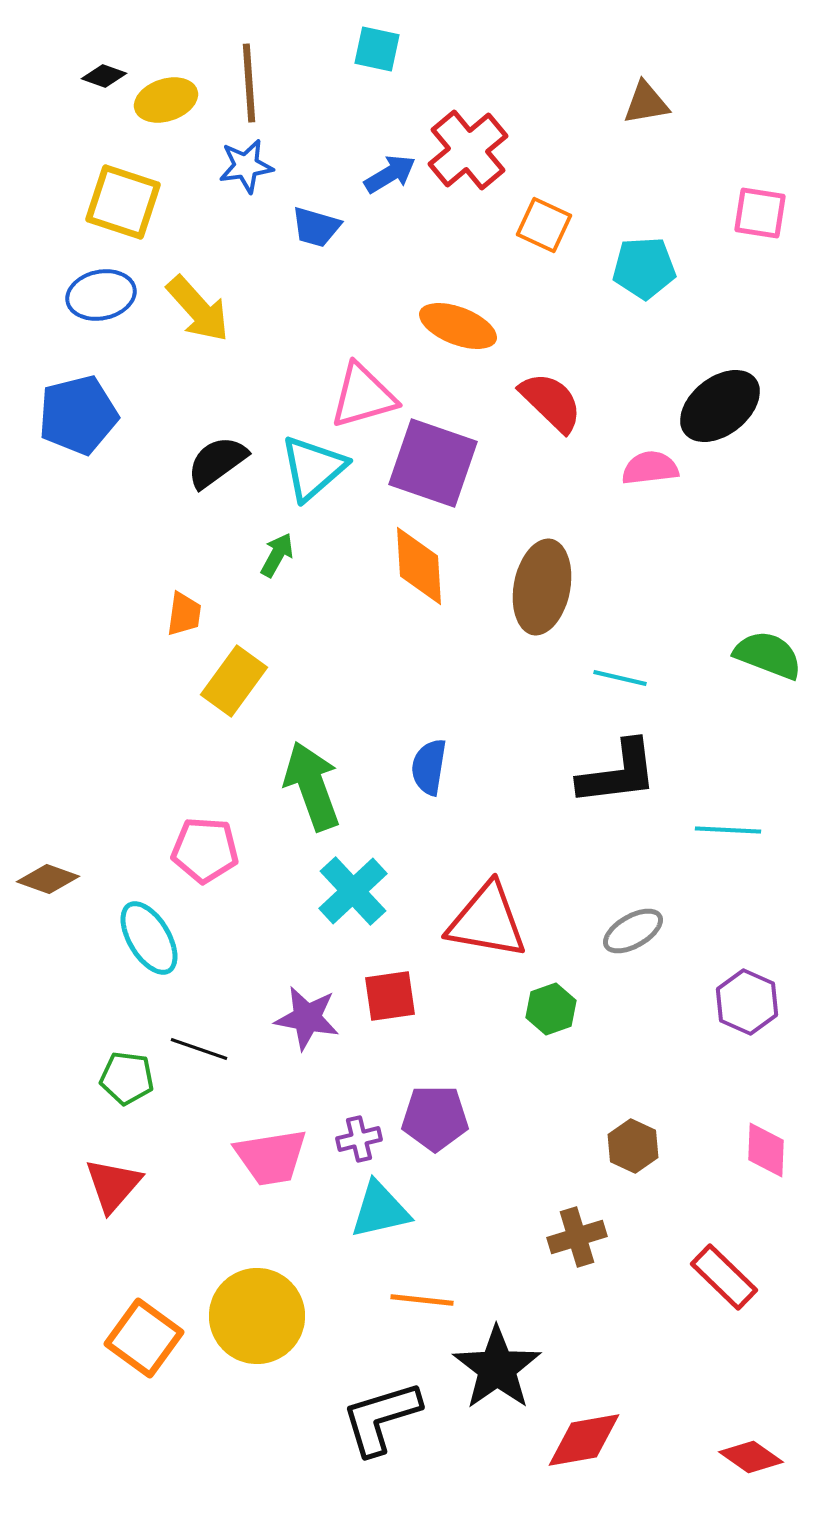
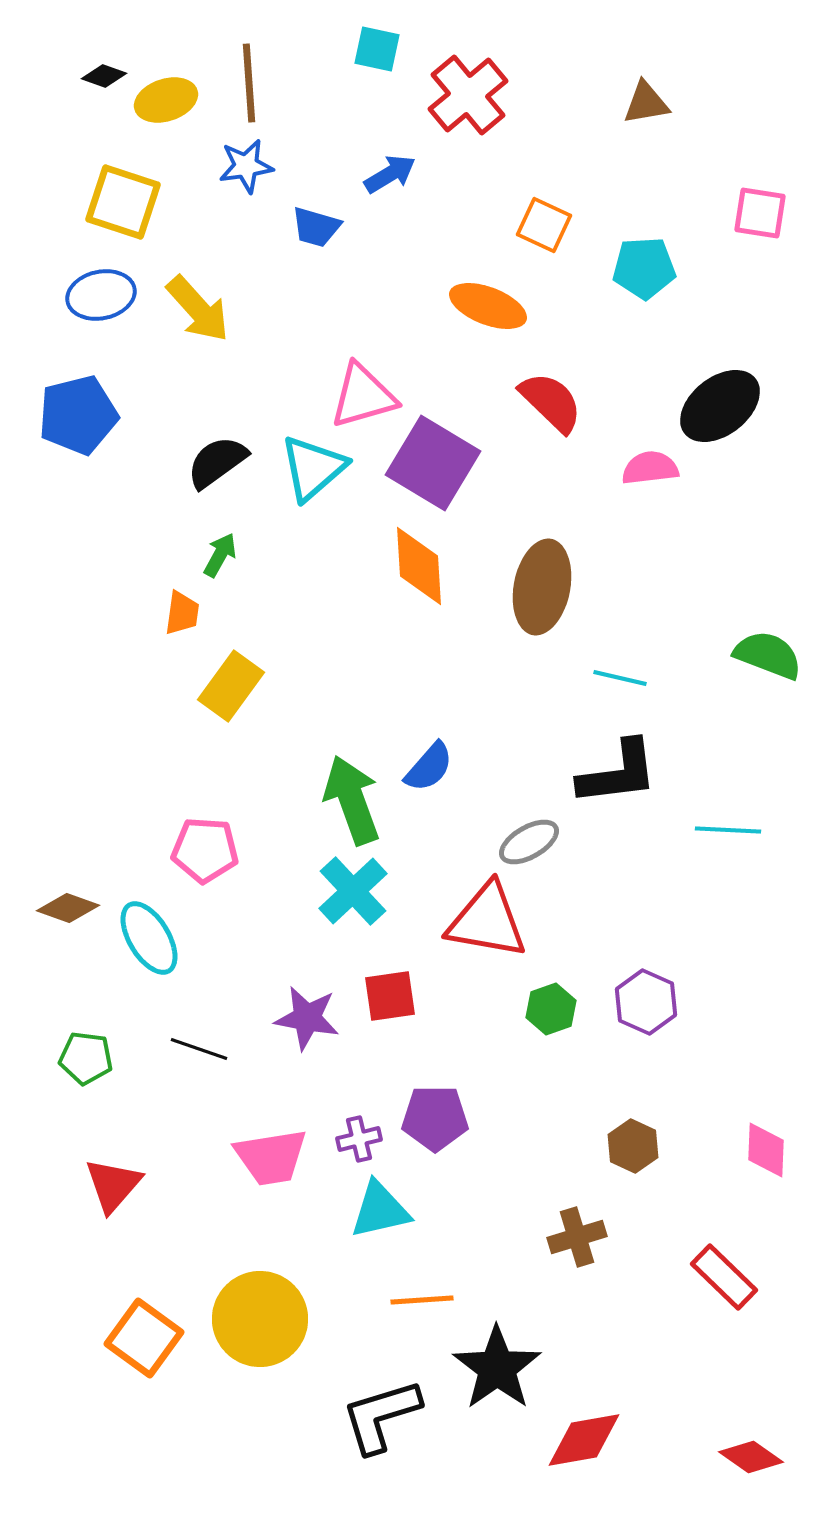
red cross at (468, 150): moved 55 px up
orange ellipse at (458, 326): moved 30 px right, 20 px up
purple square at (433, 463): rotated 12 degrees clockwise
green arrow at (277, 555): moved 57 px left
orange trapezoid at (184, 614): moved 2 px left, 1 px up
yellow rectangle at (234, 681): moved 3 px left, 5 px down
blue semicircle at (429, 767): rotated 148 degrees counterclockwise
green arrow at (312, 786): moved 40 px right, 14 px down
brown diamond at (48, 879): moved 20 px right, 29 px down
gray ellipse at (633, 931): moved 104 px left, 89 px up
purple hexagon at (747, 1002): moved 101 px left
green pentagon at (127, 1078): moved 41 px left, 20 px up
orange line at (422, 1300): rotated 10 degrees counterclockwise
yellow circle at (257, 1316): moved 3 px right, 3 px down
black L-shape at (381, 1418): moved 2 px up
